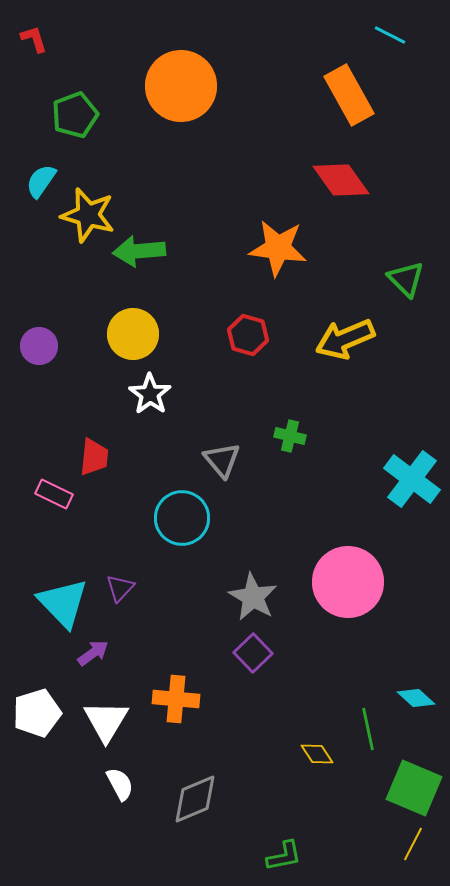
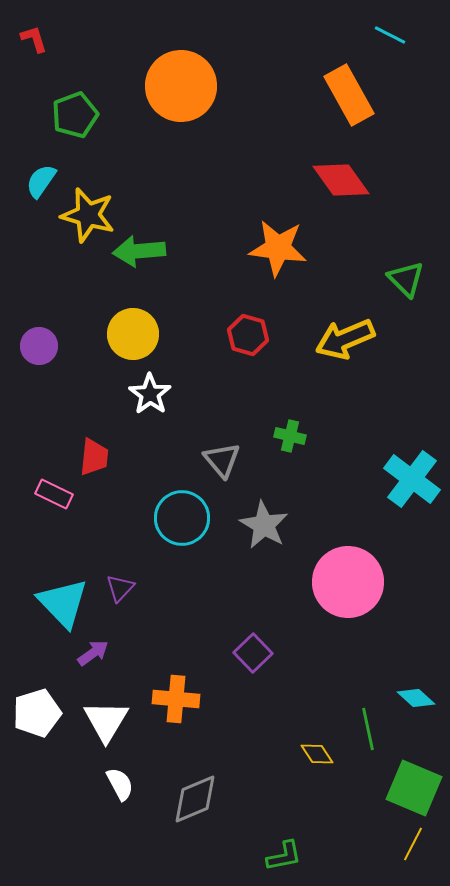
gray star: moved 11 px right, 72 px up
